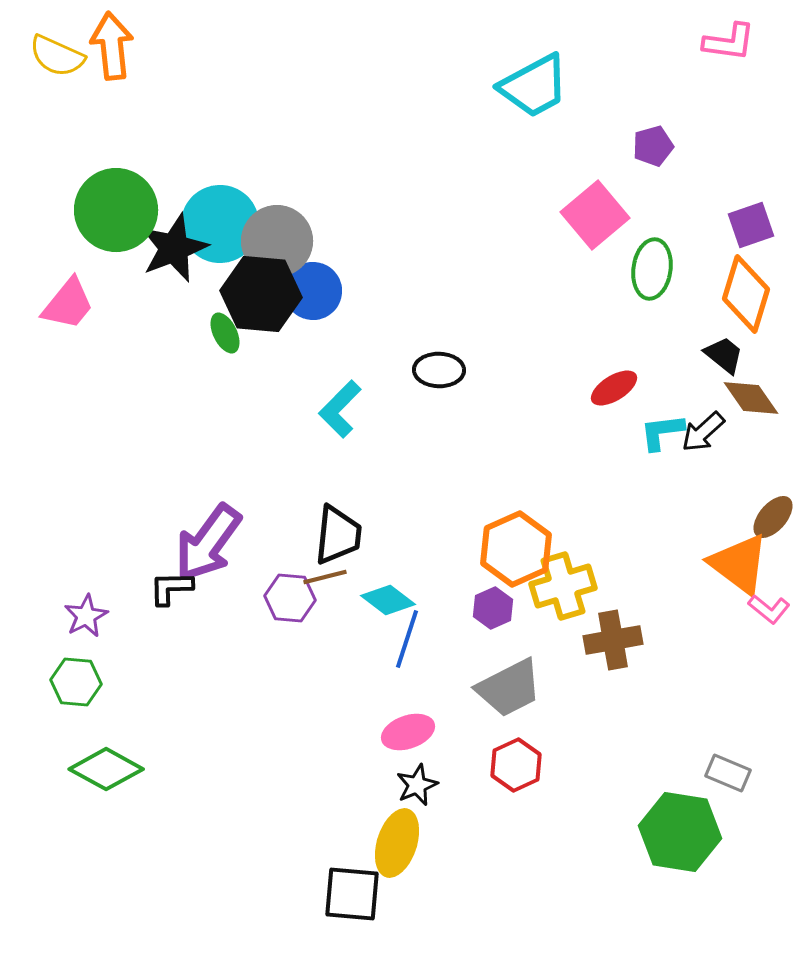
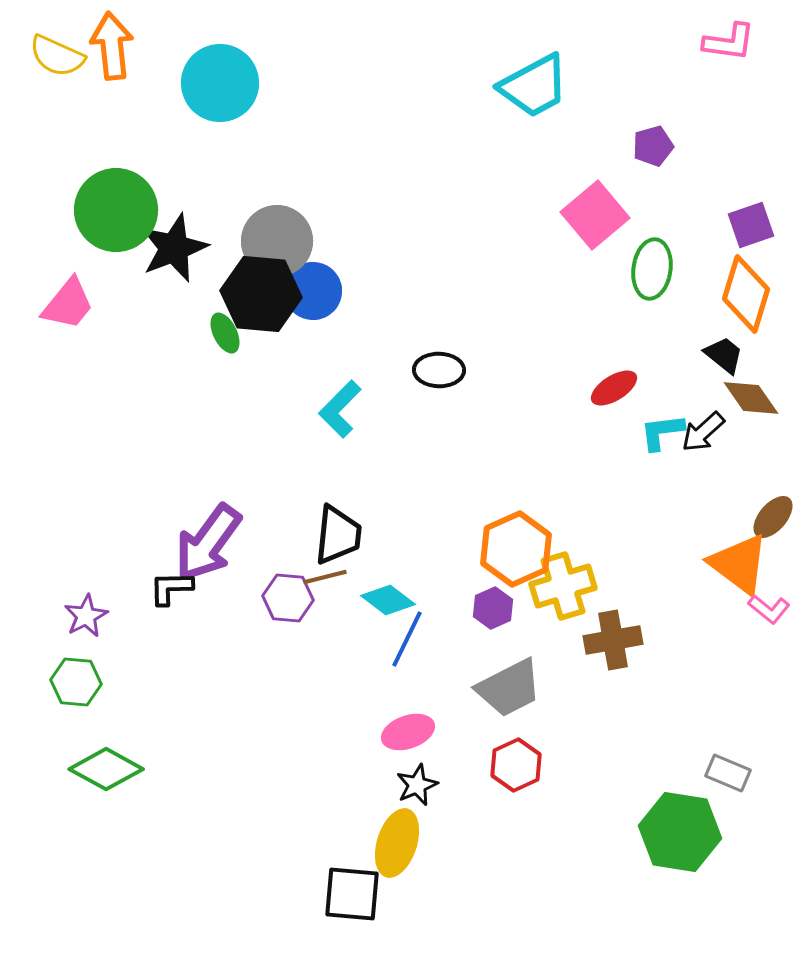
cyan circle at (220, 224): moved 141 px up
purple hexagon at (290, 598): moved 2 px left
blue line at (407, 639): rotated 8 degrees clockwise
